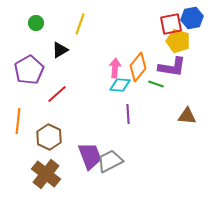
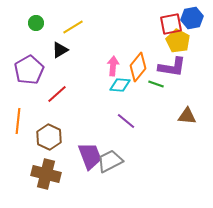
yellow line: moved 7 px left, 3 px down; rotated 40 degrees clockwise
yellow pentagon: rotated 10 degrees clockwise
pink arrow: moved 2 px left, 2 px up
purple line: moved 2 px left, 7 px down; rotated 48 degrees counterclockwise
brown cross: rotated 24 degrees counterclockwise
